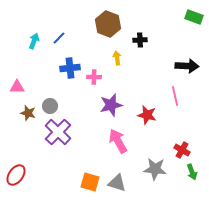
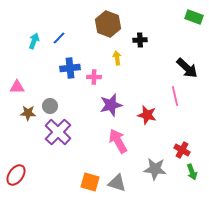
black arrow: moved 2 px down; rotated 40 degrees clockwise
brown star: rotated 14 degrees counterclockwise
